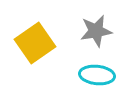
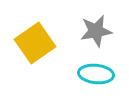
cyan ellipse: moved 1 px left, 1 px up
